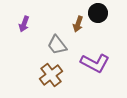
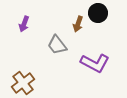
brown cross: moved 28 px left, 8 px down
